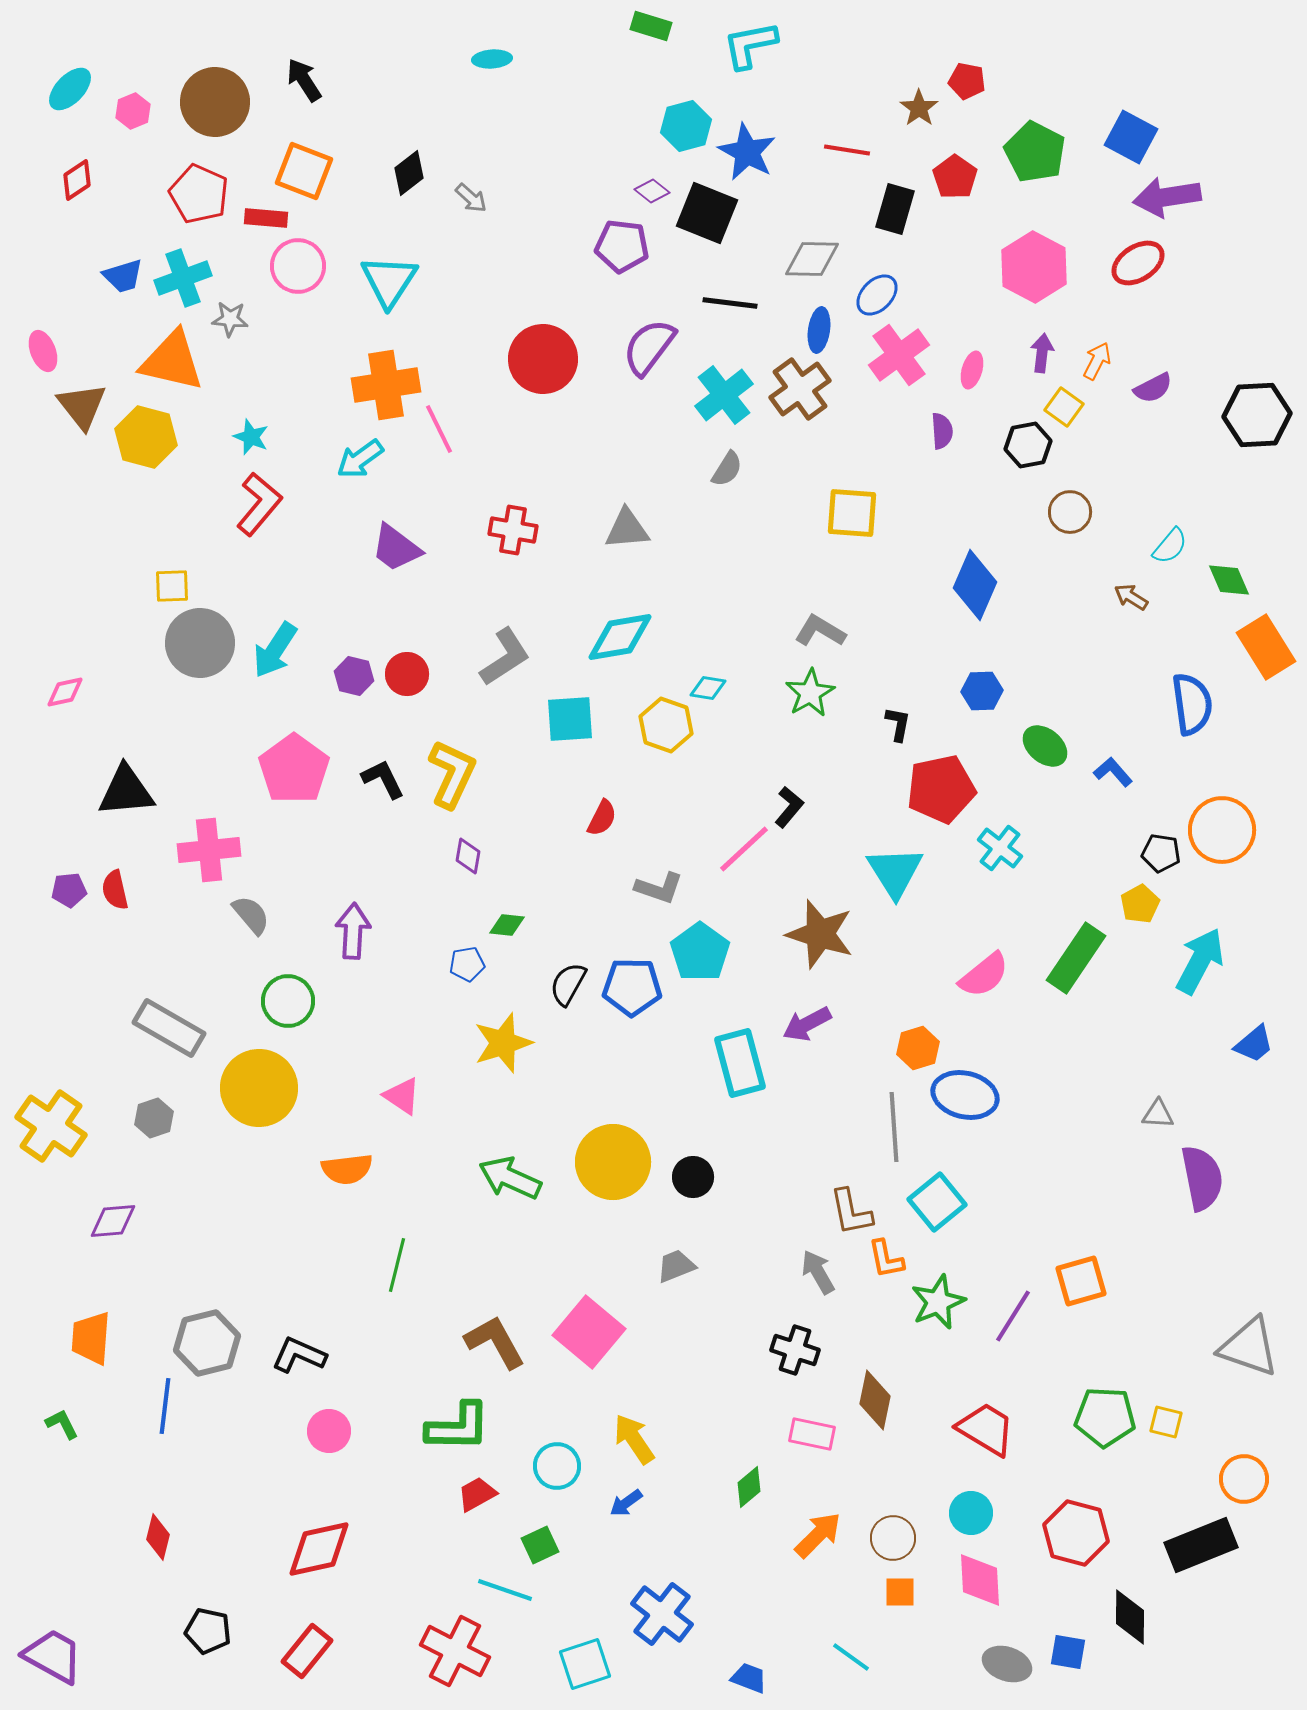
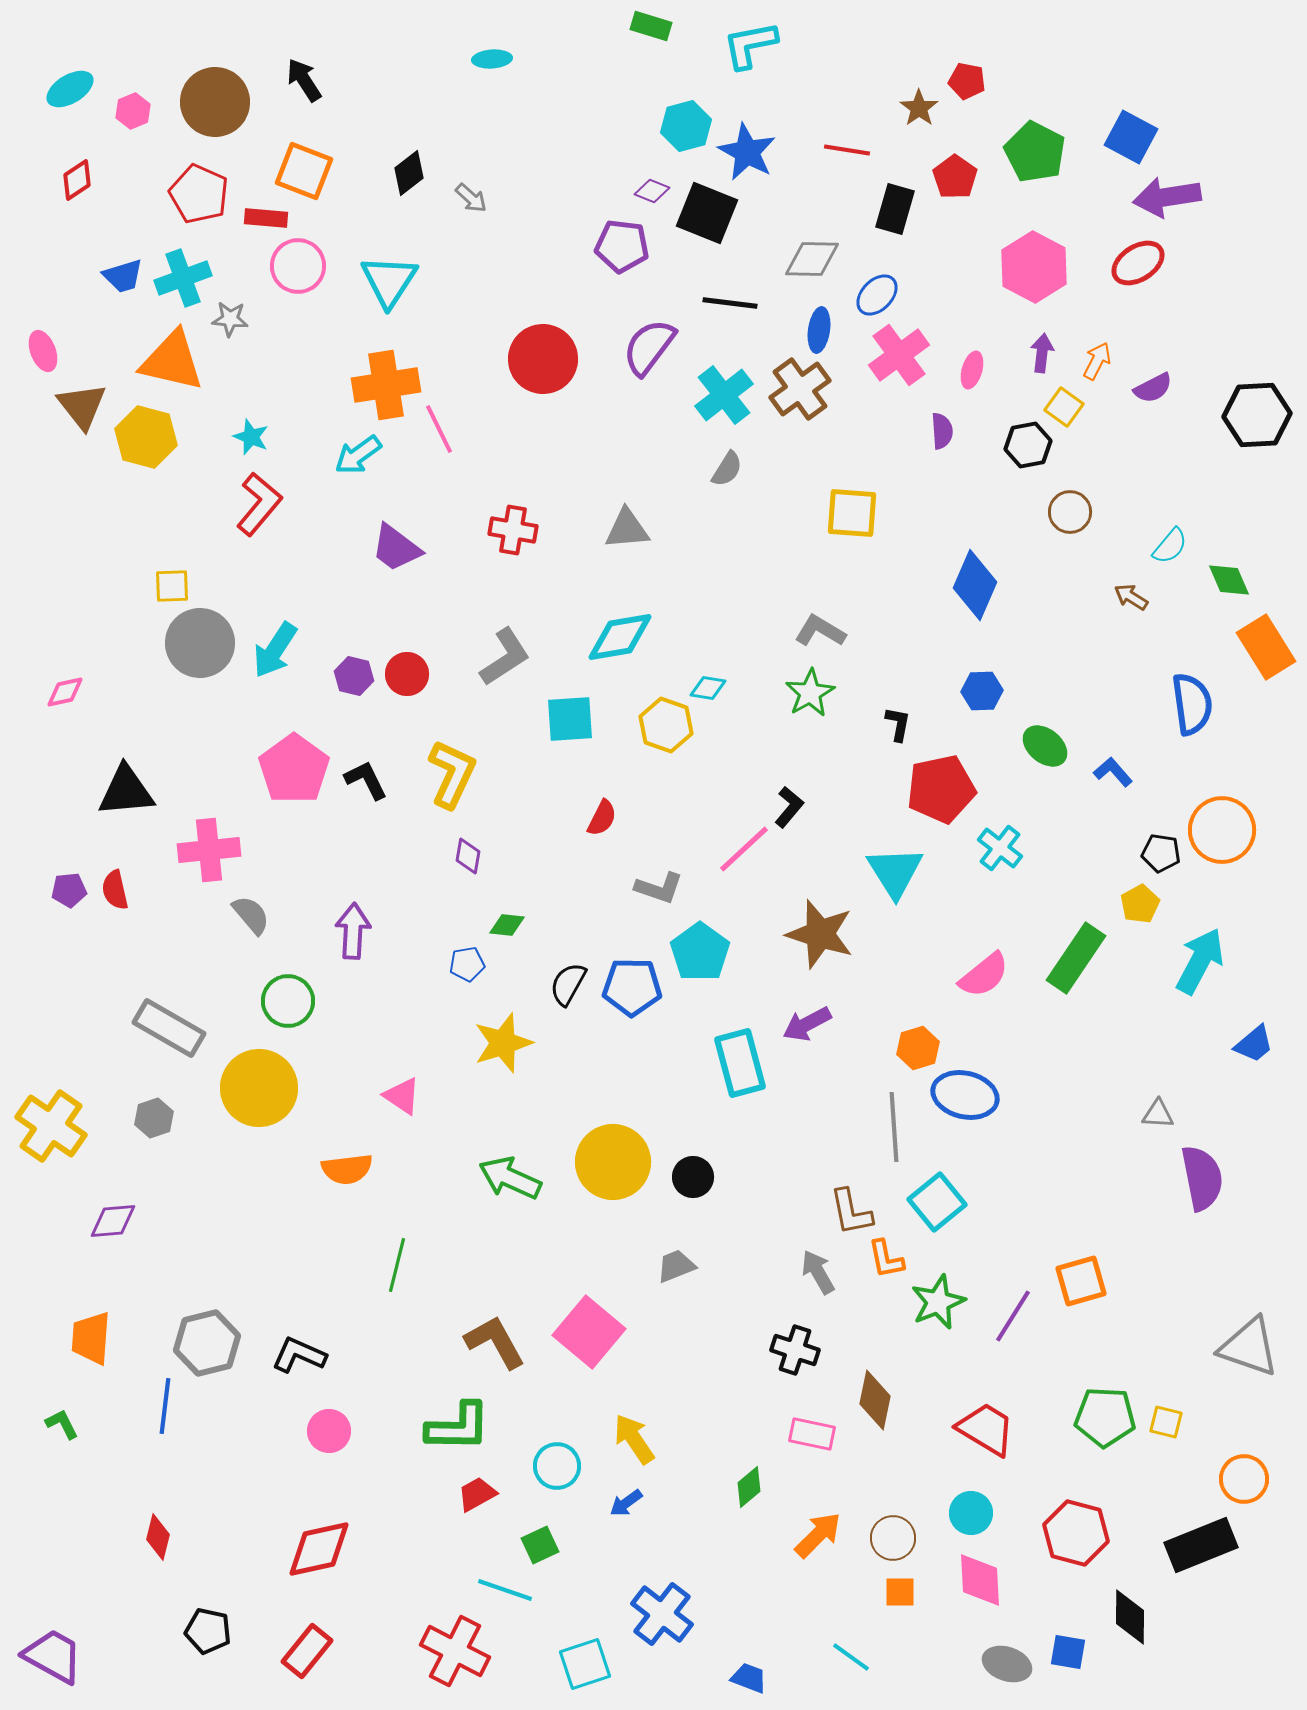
cyan ellipse at (70, 89): rotated 15 degrees clockwise
purple diamond at (652, 191): rotated 16 degrees counterclockwise
cyan arrow at (360, 459): moved 2 px left, 4 px up
black L-shape at (383, 779): moved 17 px left, 1 px down
